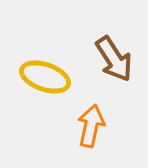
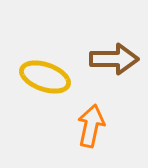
brown arrow: rotated 57 degrees counterclockwise
